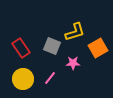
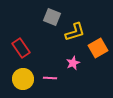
gray square: moved 29 px up
pink star: rotated 24 degrees counterclockwise
pink line: rotated 56 degrees clockwise
